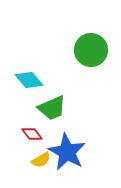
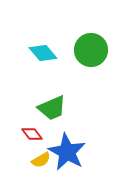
cyan diamond: moved 14 px right, 27 px up
